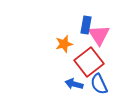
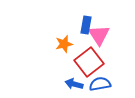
blue semicircle: moved 1 px right; rotated 105 degrees clockwise
